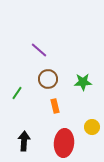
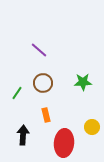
brown circle: moved 5 px left, 4 px down
orange rectangle: moved 9 px left, 9 px down
black arrow: moved 1 px left, 6 px up
